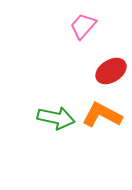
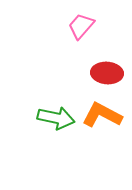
pink trapezoid: moved 2 px left
red ellipse: moved 4 px left, 2 px down; rotated 36 degrees clockwise
